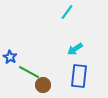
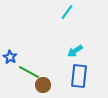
cyan arrow: moved 2 px down
